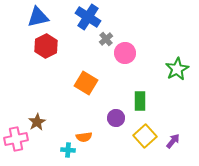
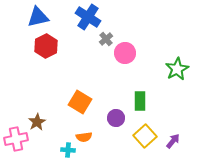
orange square: moved 6 px left, 19 px down
